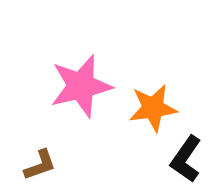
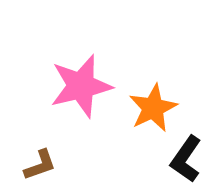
orange star: rotated 18 degrees counterclockwise
